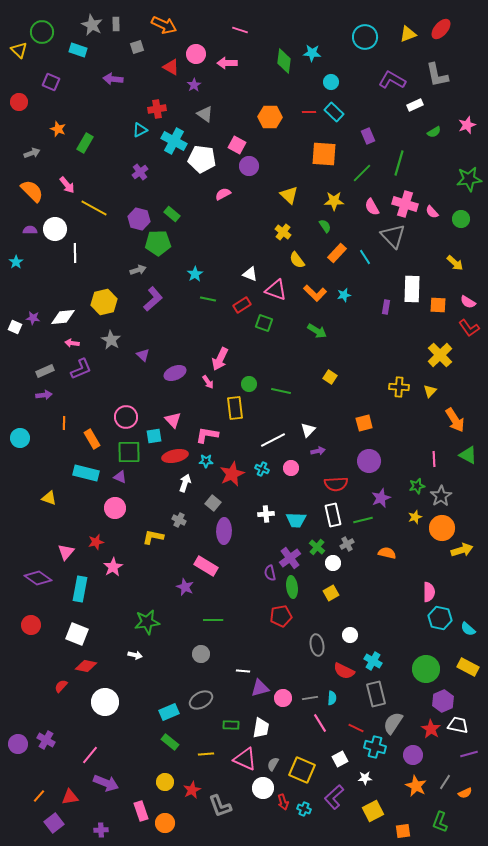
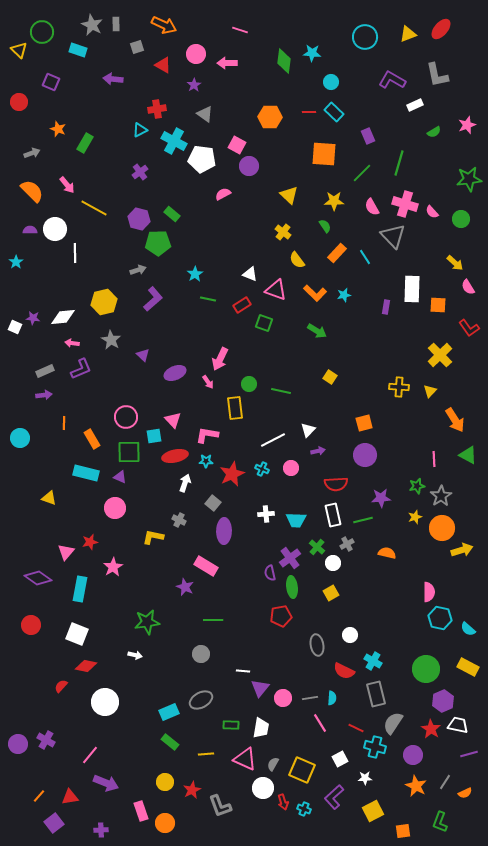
red triangle at (171, 67): moved 8 px left, 2 px up
pink semicircle at (468, 302): moved 15 px up; rotated 28 degrees clockwise
purple circle at (369, 461): moved 4 px left, 6 px up
purple star at (381, 498): rotated 18 degrees clockwise
red star at (96, 542): moved 6 px left
purple triangle at (260, 688): rotated 36 degrees counterclockwise
